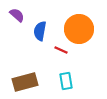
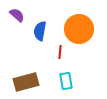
red line: moved 1 px left, 2 px down; rotated 72 degrees clockwise
brown rectangle: moved 1 px right
